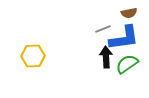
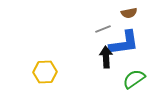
blue L-shape: moved 5 px down
yellow hexagon: moved 12 px right, 16 px down
green semicircle: moved 7 px right, 15 px down
